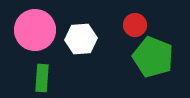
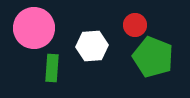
pink circle: moved 1 px left, 2 px up
white hexagon: moved 11 px right, 7 px down
green rectangle: moved 10 px right, 10 px up
